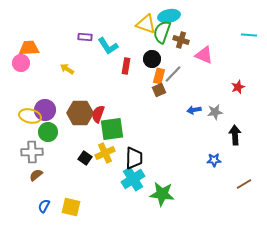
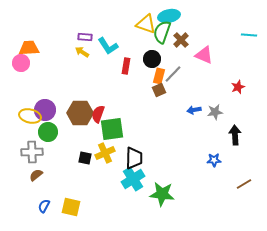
brown cross: rotated 28 degrees clockwise
yellow arrow: moved 15 px right, 17 px up
black square: rotated 24 degrees counterclockwise
